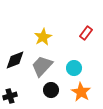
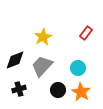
cyan circle: moved 4 px right
black circle: moved 7 px right
black cross: moved 9 px right, 7 px up
